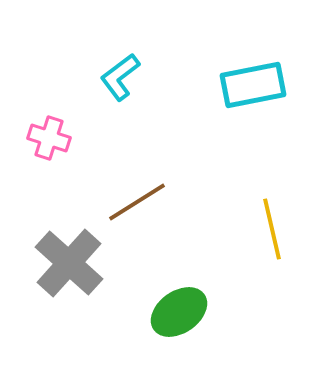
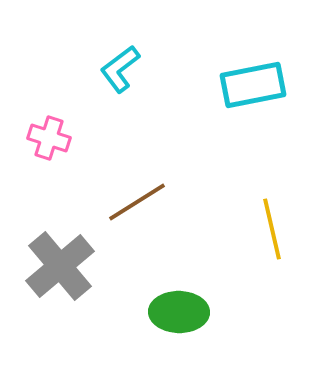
cyan L-shape: moved 8 px up
gray cross: moved 9 px left, 3 px down; rotated 8 degrees clockwise
green ellipse: rotated 36 degrees clockwise
